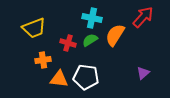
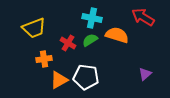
red arrow: rotated 100 degrees counterclockwise
orange semicircle: moved 2 px right; rotated 75 degrees clockwise
red cross: rotated 14 degrees clockwise
orange cross: moved 1 px right, 1 px up
purple triangle: moved 2 px right, 1 px down
orange triangle: moved 1 px down; rotated 36 degrees counterclockwise
